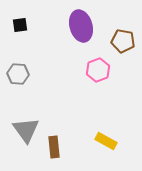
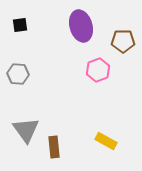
brown pentagon: rotated 10 degrees counterclockwise
